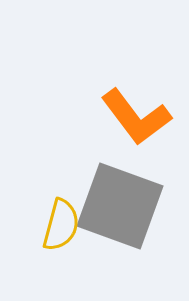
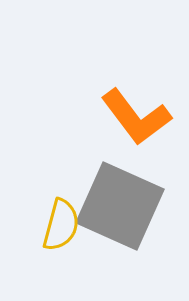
gray square: rotated 4 degrees clockwise
